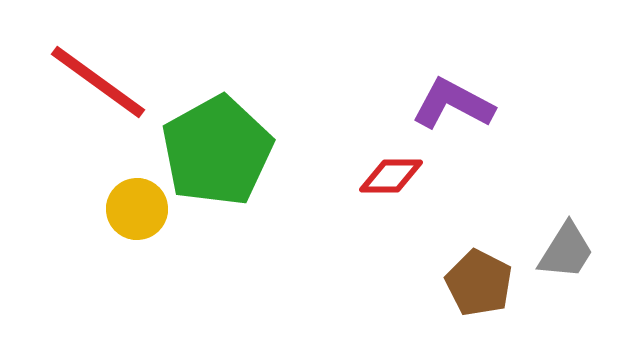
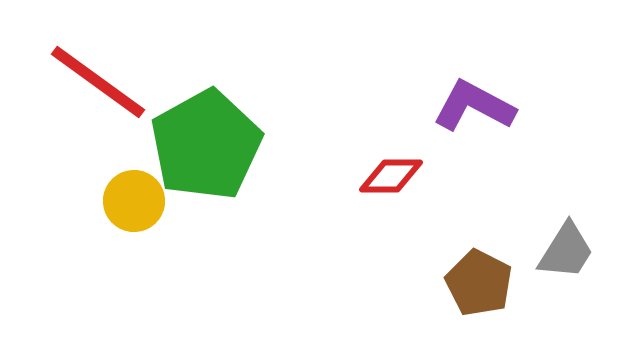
purple L-shape: moved 21 px right, 2 px down
green pentagon: moved 11 px left, 6 px up
yellow circle: moved 3 px left, 8 px up
